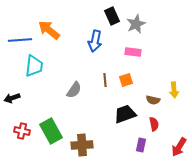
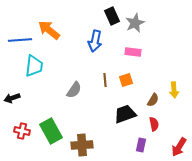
gray star: moved 1 px left, 1 px up
brown semicircle: rotated 72 degrees counterclockwise
